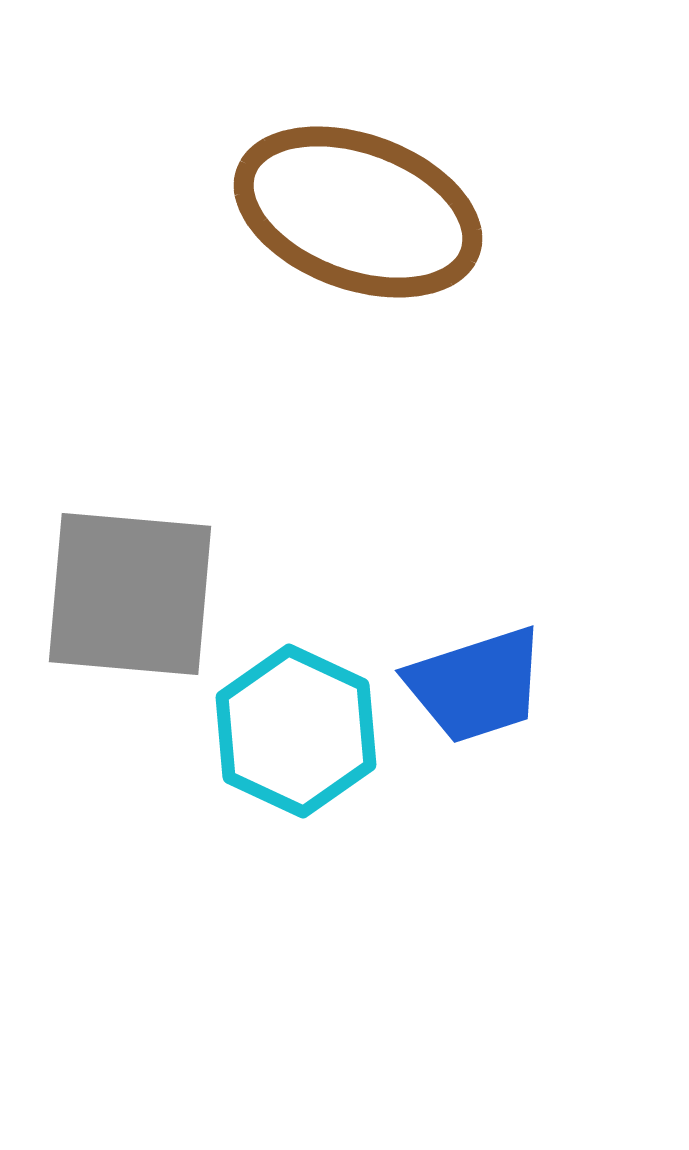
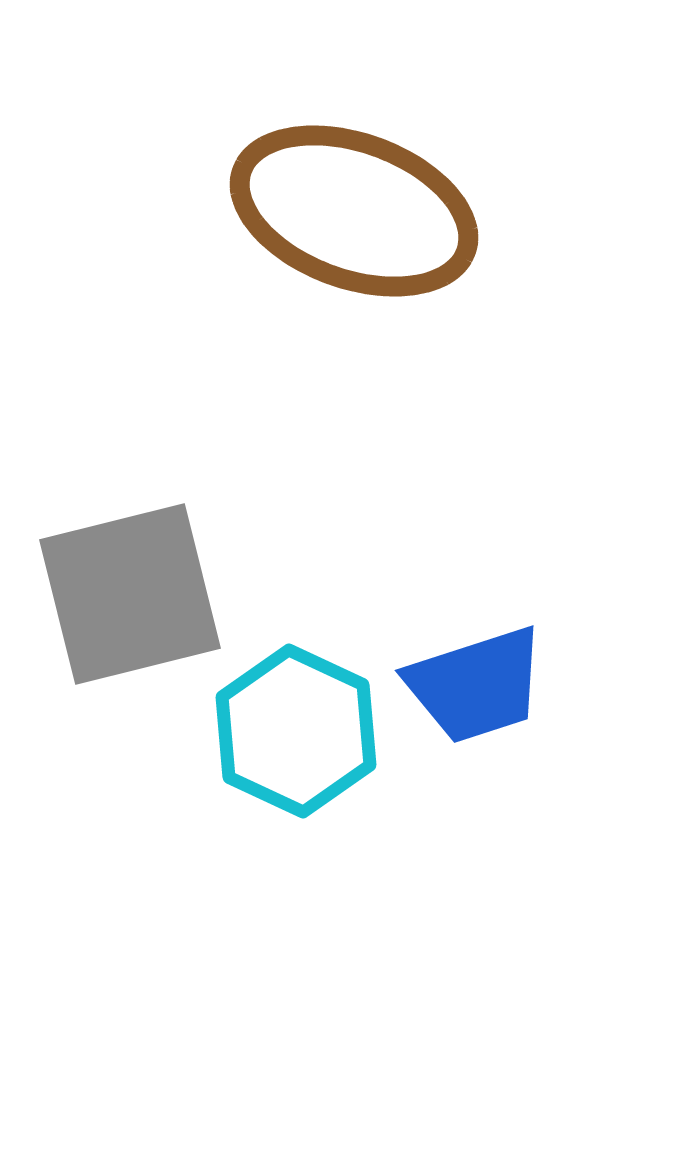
brown ellipse: moved 4 px left, 1 px up
gray square: rotated 19 degrees counterclockwise
